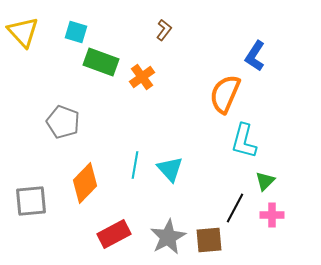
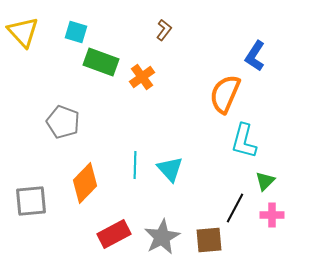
cyan line: rotated 8 degrees counterclockwise
gray star: moved 6 px left
